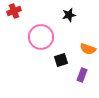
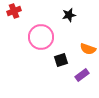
purple rectangle: rotated 32 degrees clockwise
